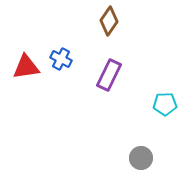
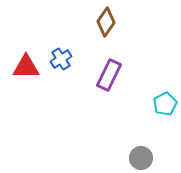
brown diamond: moved 3 px left, 1 px down
blue cross: rotated 30 degrees clockwise
red triangle: rotated 8 degrees clockwise
cyan pentagon: rotated 25 degrees counterclockwise
